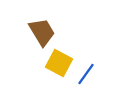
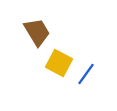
brown trapezoid: moved 5 px left
